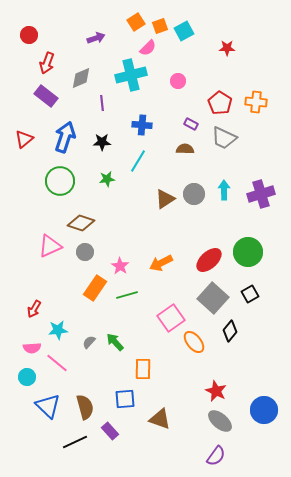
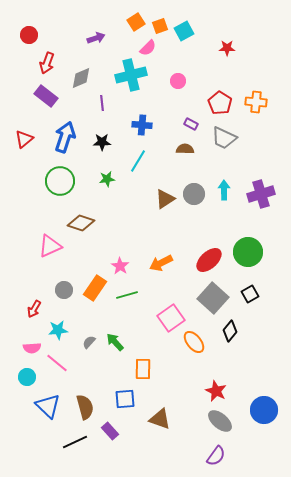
gray circle at (85, 252): moved 21 px left, 38 px down
